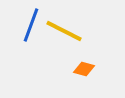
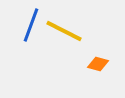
orange diamond: moved 14 px right, 5 px up
